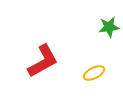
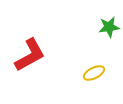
red L-shape: moved 13 px left, 6 px up
